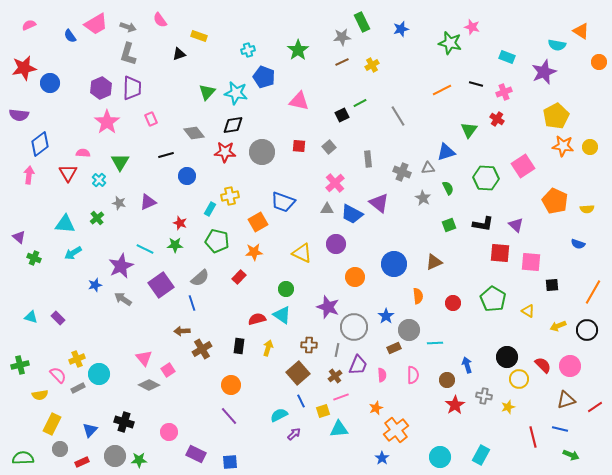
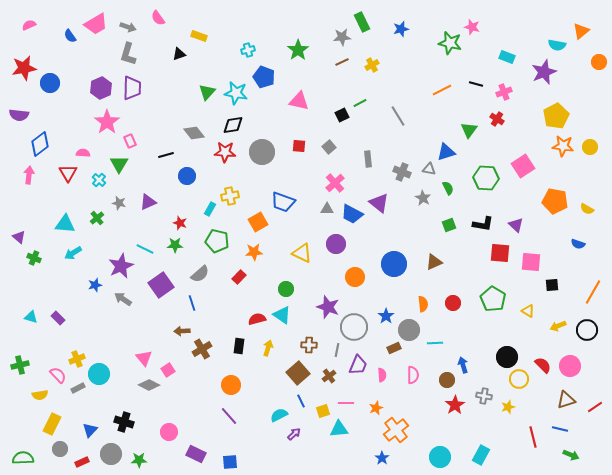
pink semicircle at (160, 20): moved 2 px left, 2 px up
orange triangle at (581, 31): rotated 48 degrees clockwise
pink rectangle at (151, 119): moved 21 px left, 22 px down
green triangle at (120, 162): moved 1 px left, 2 px down
gray triangle at (428, 168): moved 1 px right, 1 px down; rotated 16 degrees clockwise
orange pentagon at (555, 201): rotated 15 degrees counterclockwise
yellow semicircle at (587, 209): rotated 32 degrees clockwise
gray semicircle at (200, 278): moved 4 px up
orange semicircle at (418, 296): moved 5 px right, 8 px down
blue arrow at (467, 365): moved 4 px left
brown cross at (335, 376): moved 6 px left
pink line at (341, 397): moved 5 px right, 6 px down; rotated 21 degrees clockwise
gray circle at (115, 456): moved 4 px left, 2 px up
